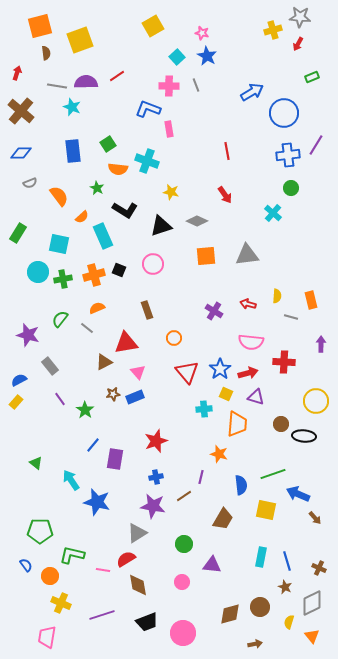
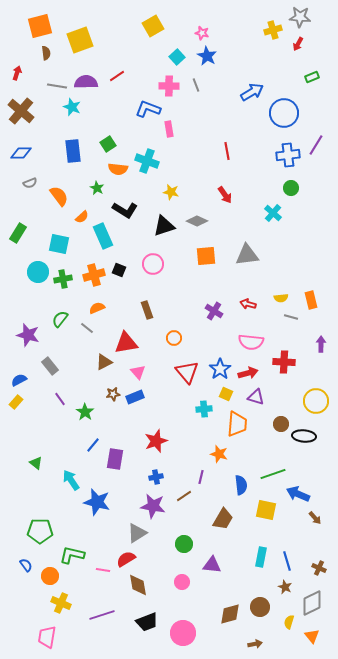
black triangle at (161, 226): moved 3 px right
yellow semicircle at (277, 296): moved 4 px right, 2 px down; rotated 80 degrees clockwise
green star at (85, 410): moved 2 px down
